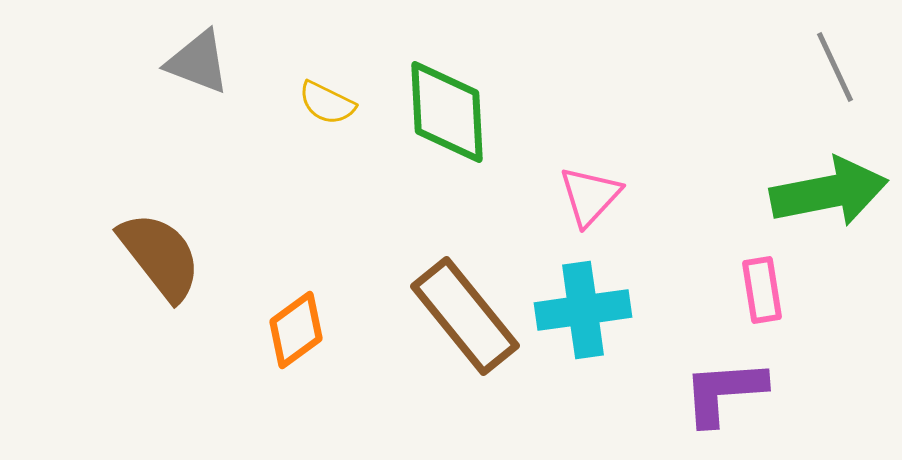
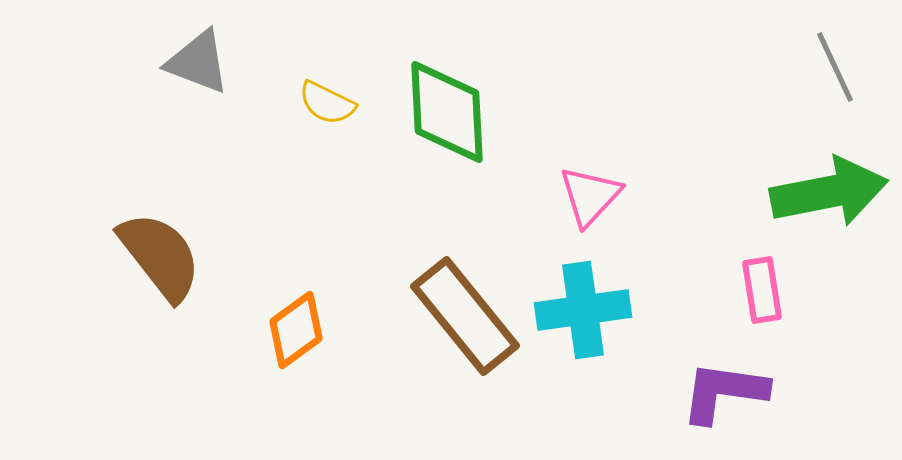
purple L-shape: rotated 12 degrees clockwise
